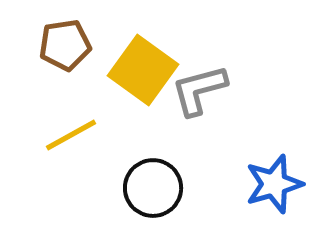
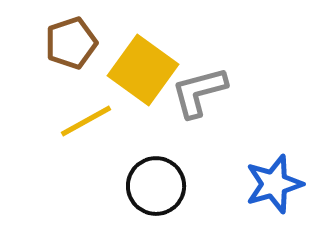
brown pentagon: moved 6 px right, 2 px up; rotated 9 degrees counterclockwise
gray L-shape: moved 2 px down
yellow line: moved 15 px right, 14 px up
black circle: moved 3 px right, 2 px up
